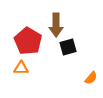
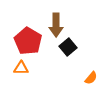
black square: rotated 24 degrees counterclockwise
